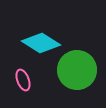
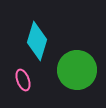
cyan diamond: moved 4 px left, 2 px up; rotated 75 degrees clockwise
